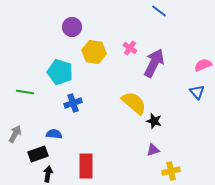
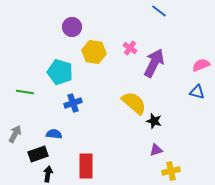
pink semicircle: moved 2 px left
blue triangle: rotated 35 degrees counterclockwise
purple triangle: moved 3 px right
